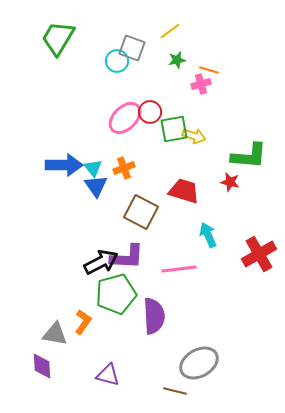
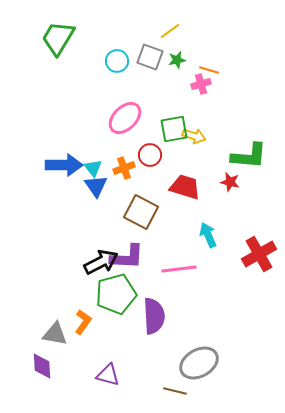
gray square: moved 18 px right, 9 px down
red circle: moved 43 px down
red trapezoid: moved 1 px right, 4 px up
